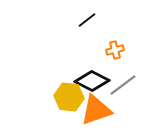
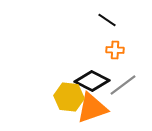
black line: moved 20 px right; rotated 72 degrees clockwise
orange cross: rotated 18 degrees clockwise
orange triangle: moved 4 px left, 2 px up
